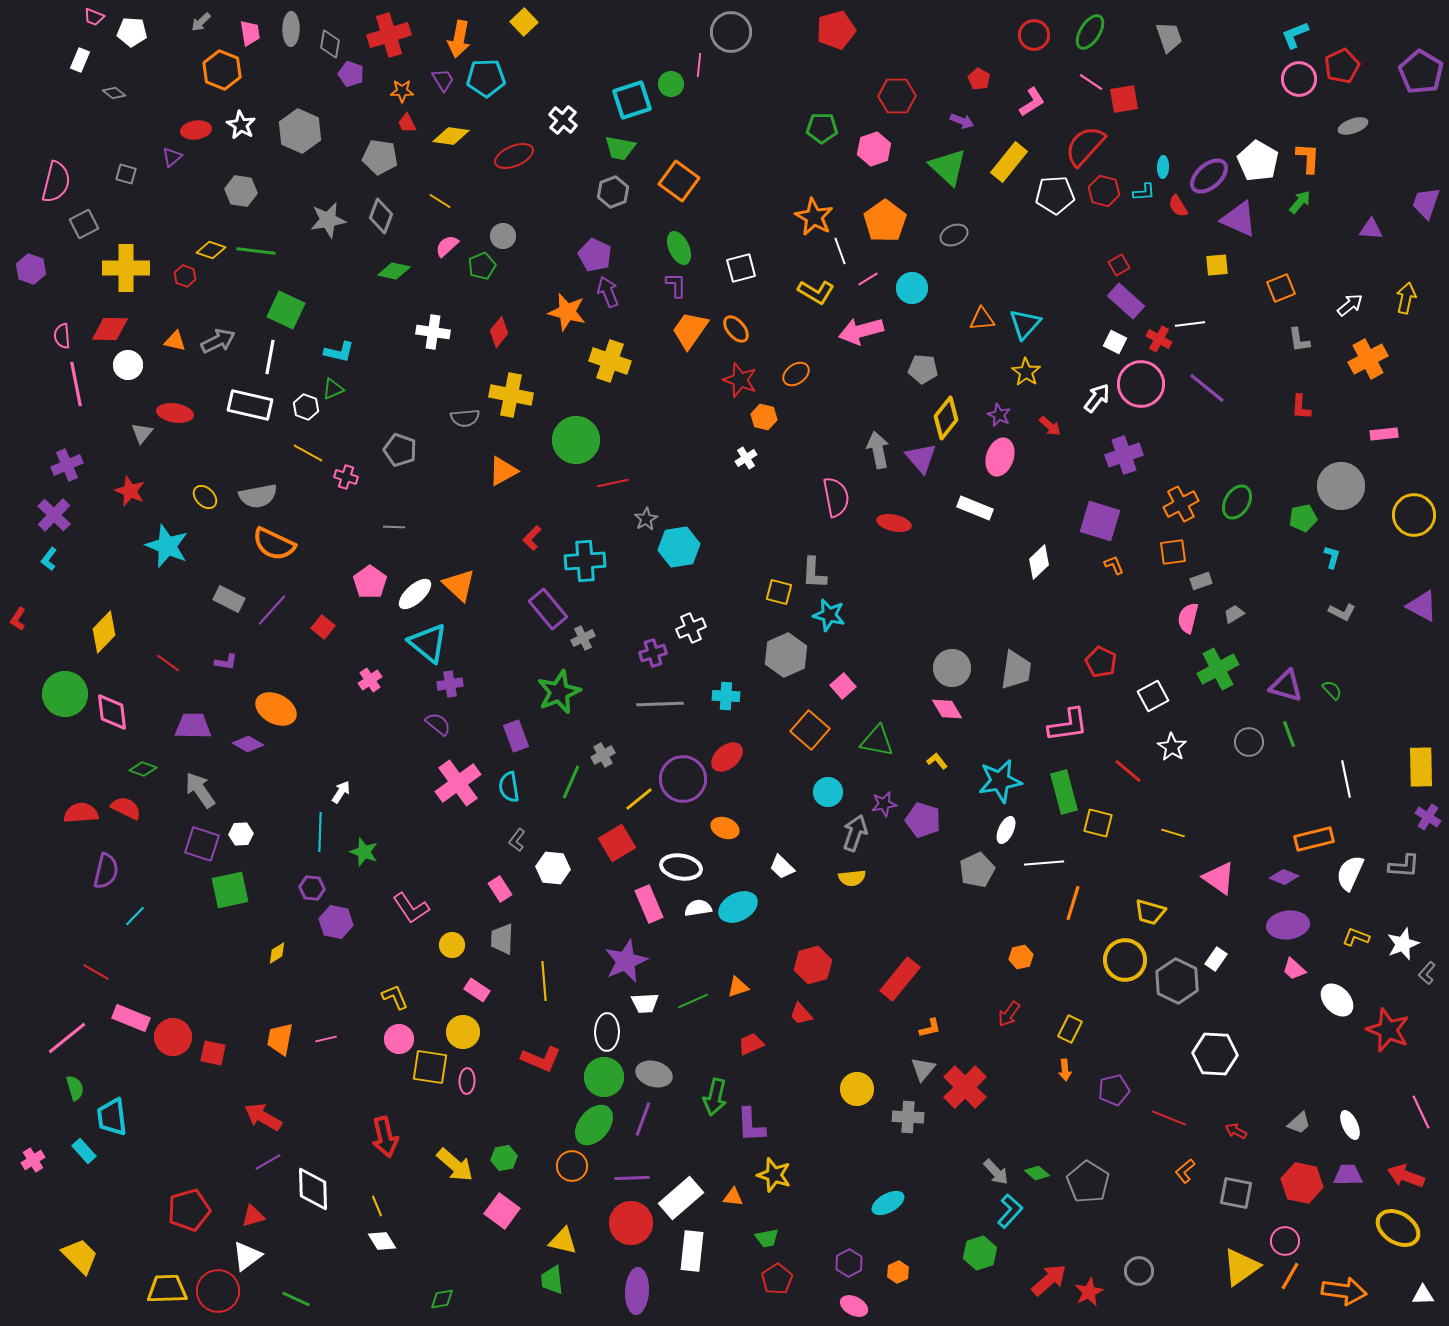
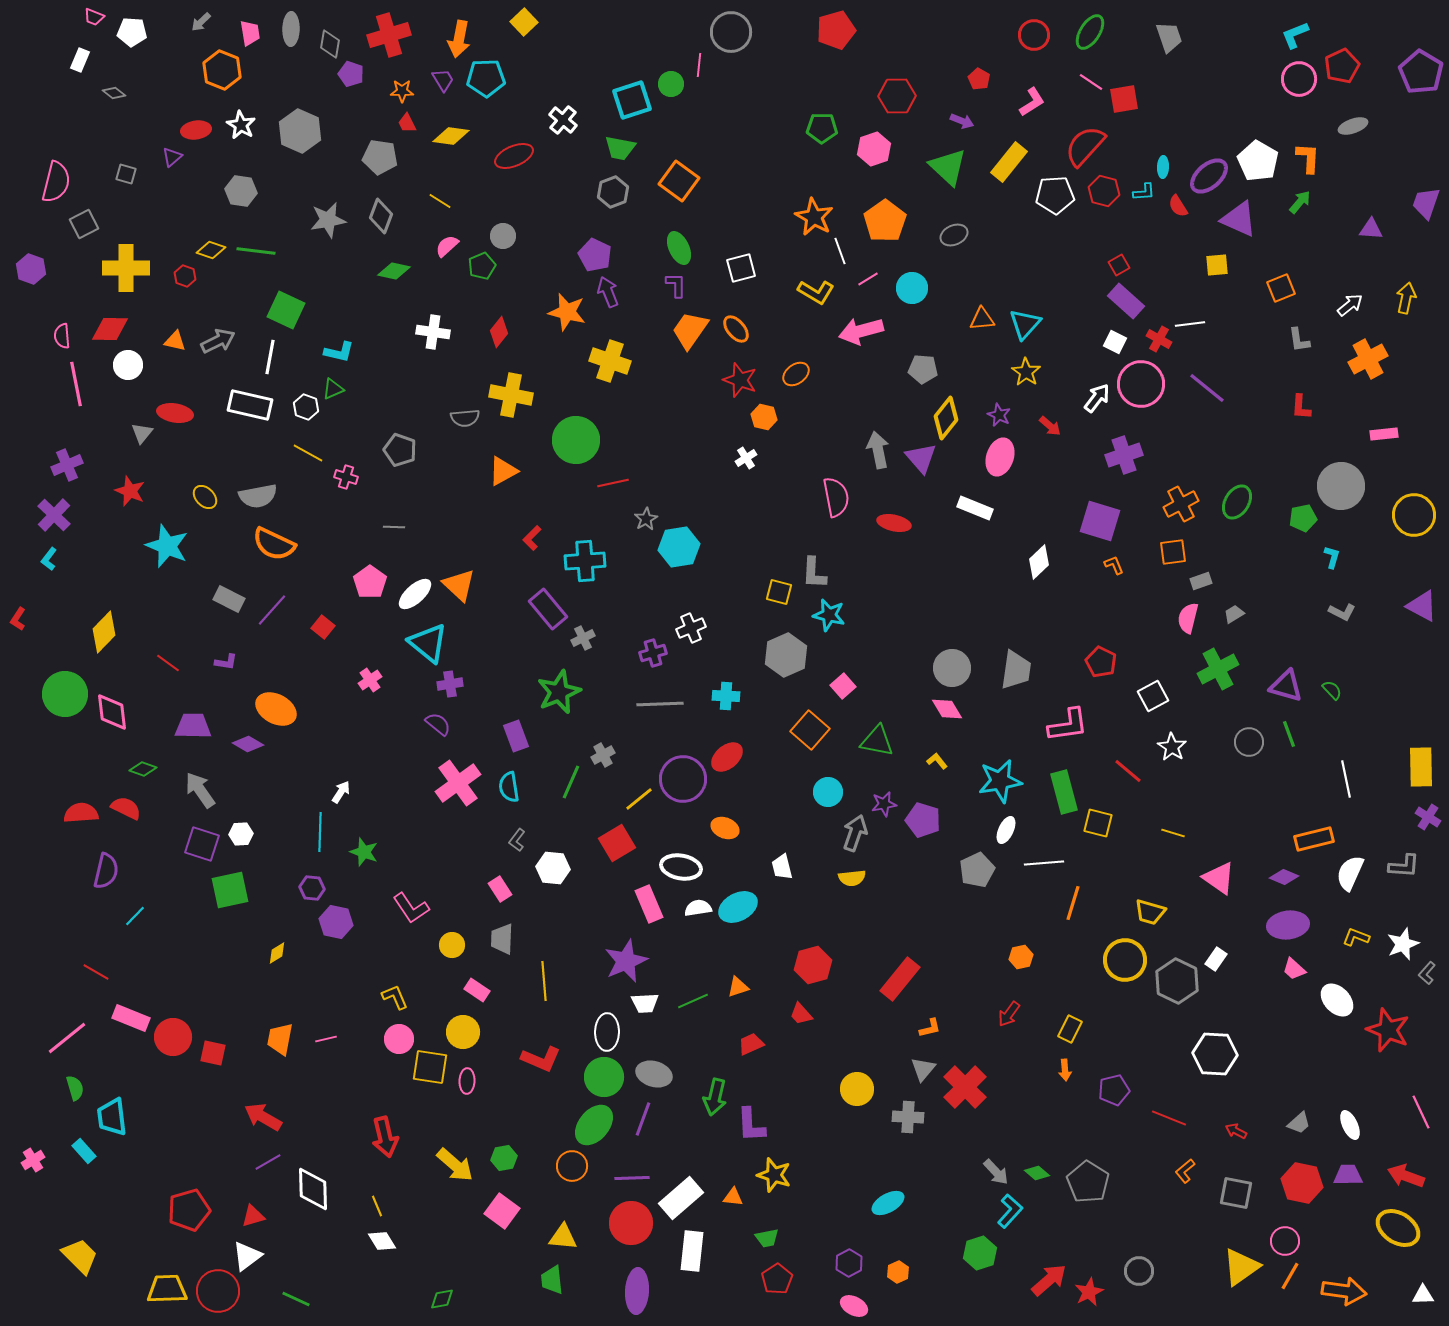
white trapezoid at (782, 867): rotated 32 degrees clockwise
yellow triangle at (563, 1241): moved 4 px up; rotated 8 degrees counterclockwise
